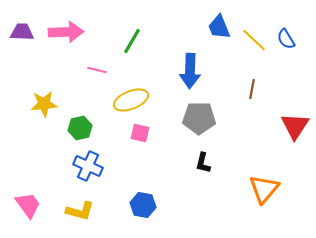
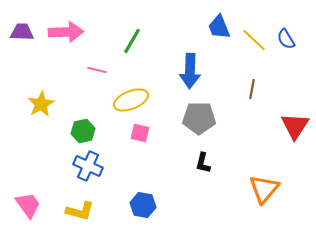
yellow star: moved 3 px left; rotated 24 degrees counterclockwise
green hexagon: moved 3 px right, 3 px down
